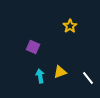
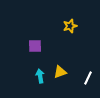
yellow star: rotated 16 degrees clockwise
purple square: moved 2 px right, 1 px up; rotated 24 degrees counterclockwise
white line: rotated 64 degrees clockwise
